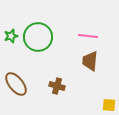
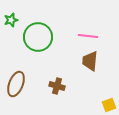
green star: moved 16 px up
brown ellipse: rotated 60 degrees clockwise
yellow square: rotated 24 degrees counterclockwise
